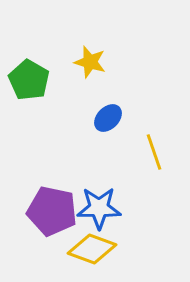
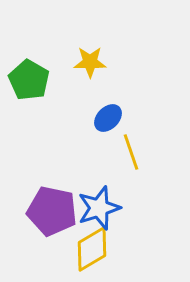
yellow star: rotated 16 degrees counterclockwise
yellow line: moved 23 px left
blue star: rotated 18 degrees counterclockwise
yellow diamond: rotated 51 degrees counterclockwise
